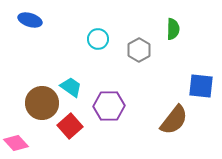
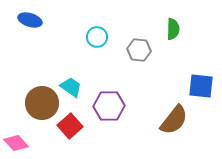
cyan circle: moved 1 px left, 2 px up
gray hexagon: rotated 25 degrees counterclockwise
